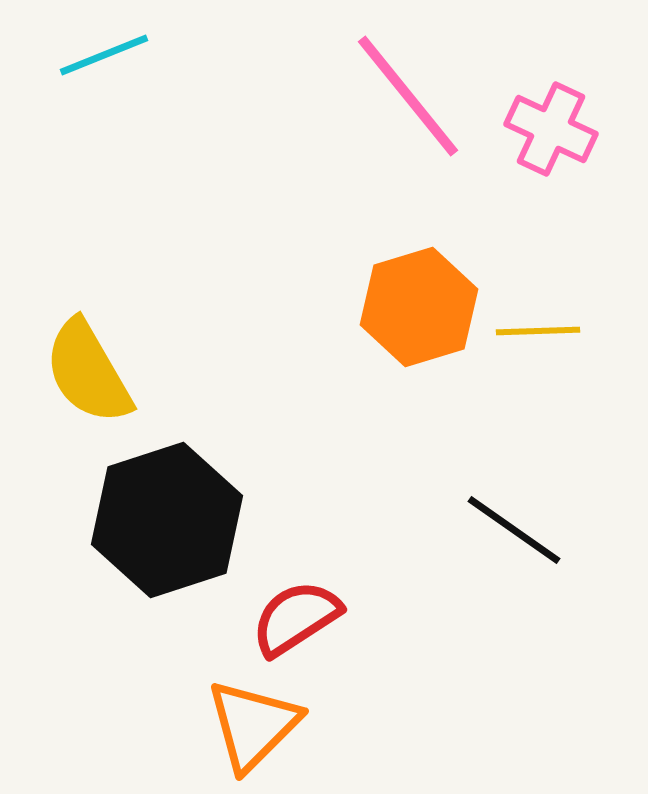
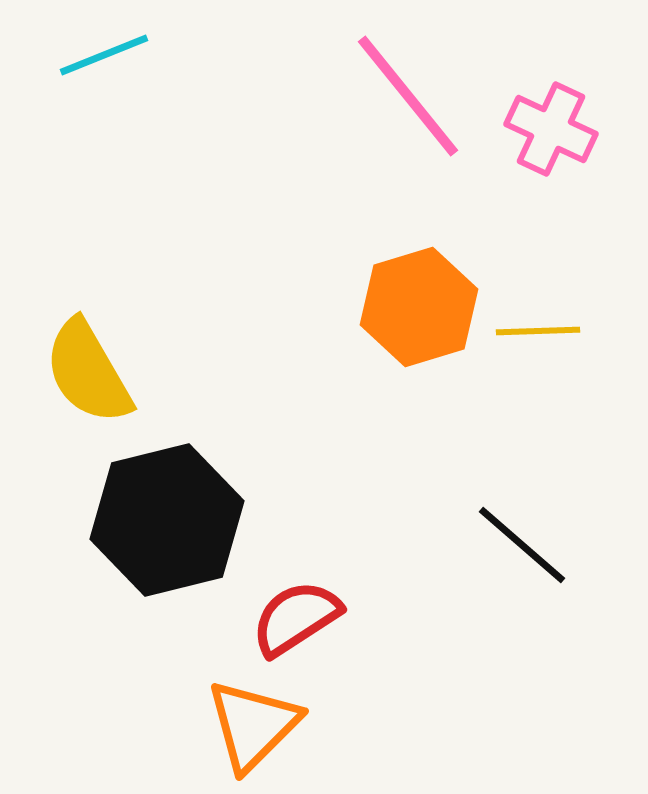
black hexagon: rotated 4 degrees clockwise
black line: moved 8 px right, 15 px down; rotated 6 degrees clockwise
